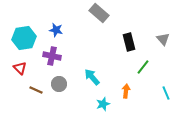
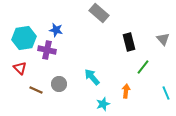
purple cross: moved 5 px left, 6 px up
